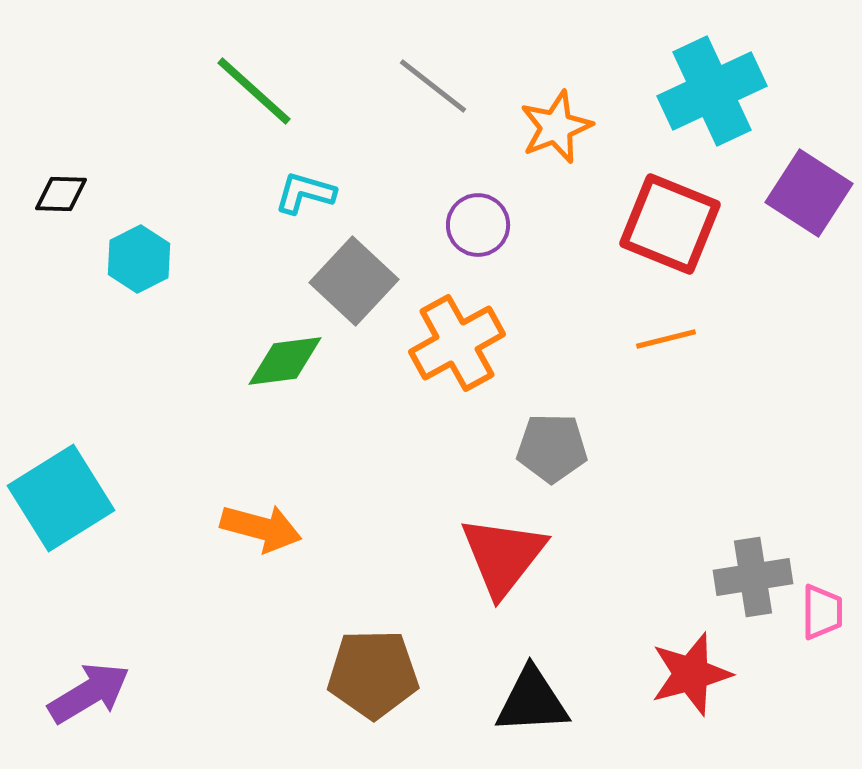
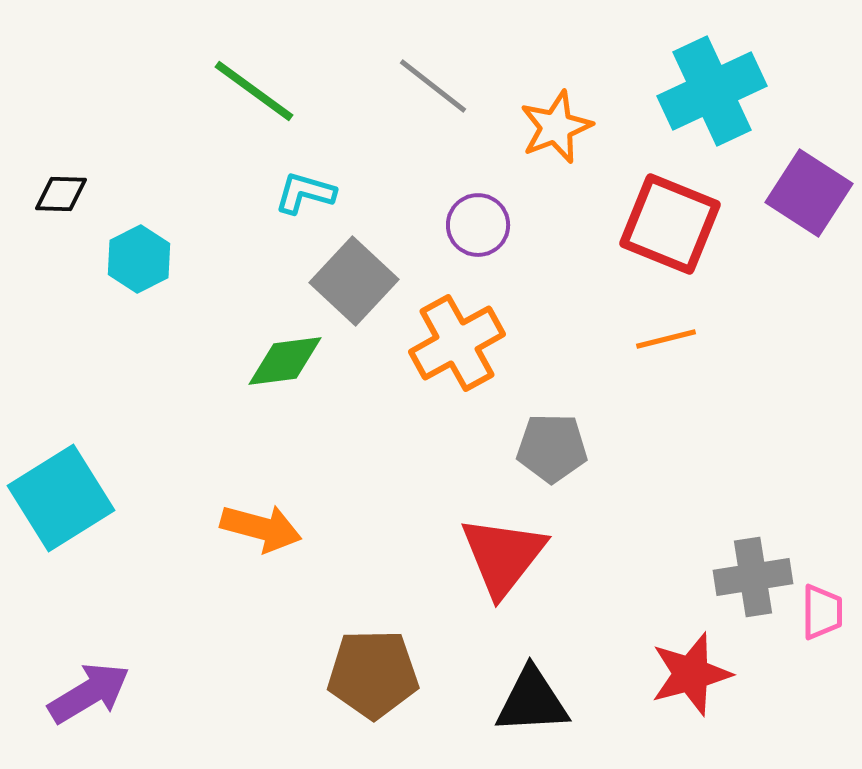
green line: rotated 6 degrees counterclockwise
